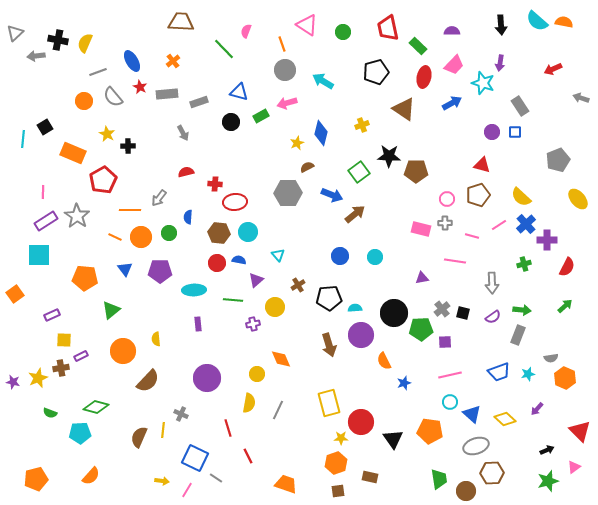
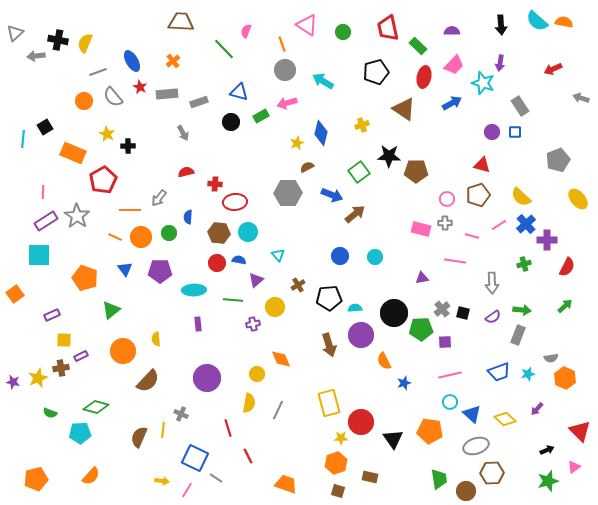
orange pentagon at (85, 278): rotated 15 degrees clockwise
brown square at (338, 491): rotated 24 degrees clockwise
